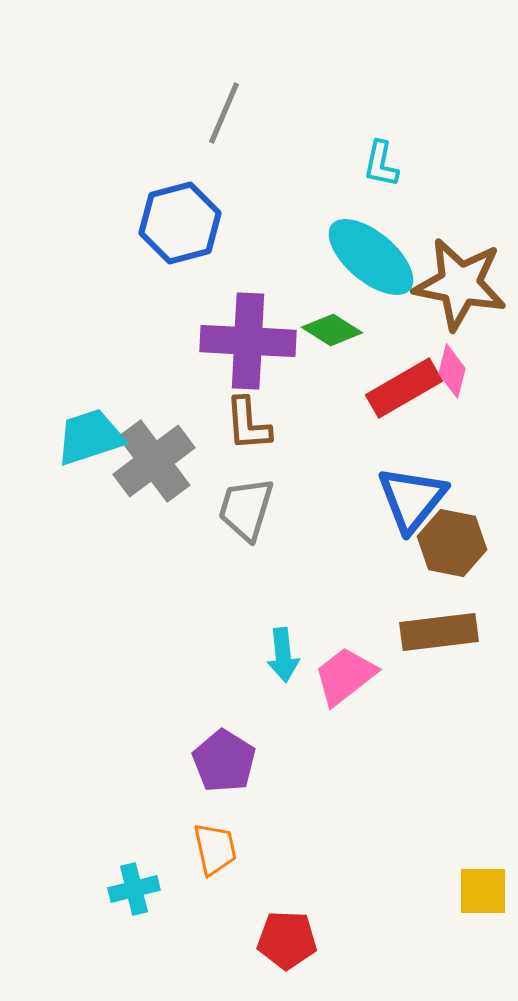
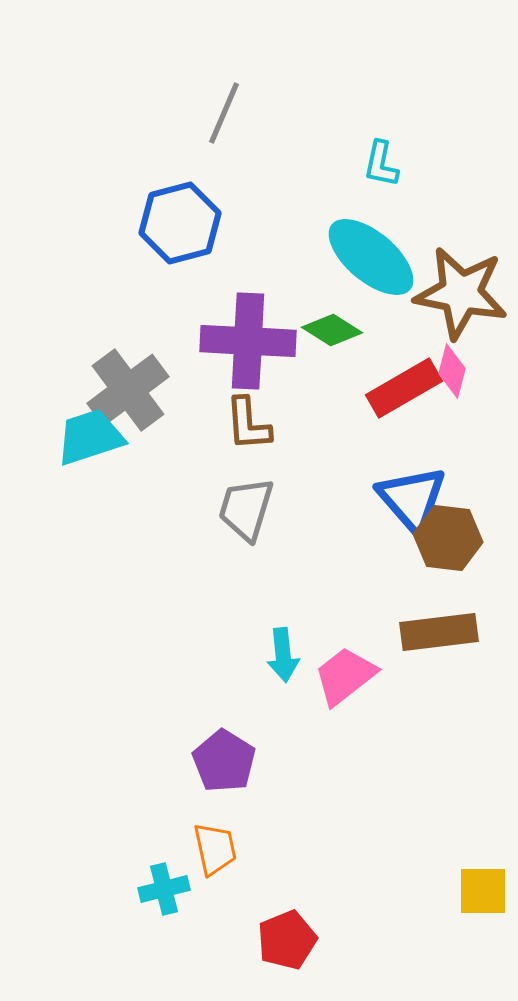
brown star: moved 1 px right, 9 px down
gray cross: moved 26 px left, 71 px up
blue triangle: rotated 20 degrees counterclockwise
brown hexagon: moved 4 px left, 5 px up; rotated 4 degrees counterclockwise
cyan cross: moved 30 px right
red pentagon: rotated 24 degrees counterclockwise
